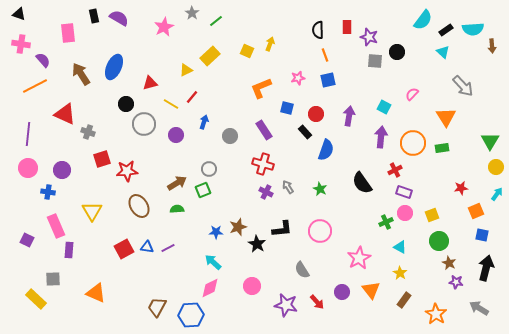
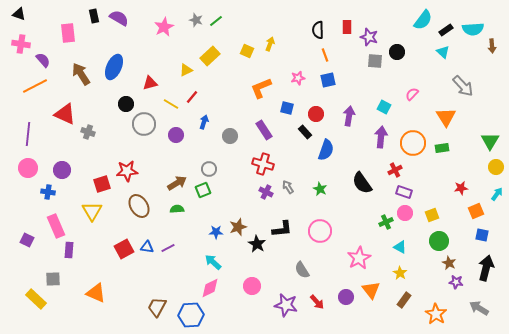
gray star at (192, 13): moved 4 px right, 7 px down; rotated 16 degrees counterclockwise
red square at (102, 159): moved 25 px down
purple circle at (342, 292): moved 4 px right, 5 px down
